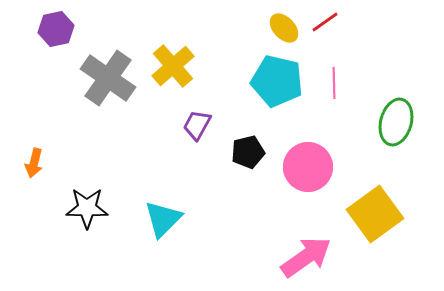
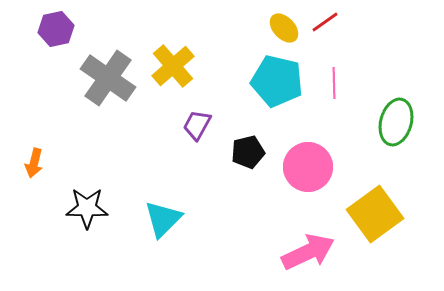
pink arrow: moved 2 px right, 5 px up; rotated 10 degrees clockwise
